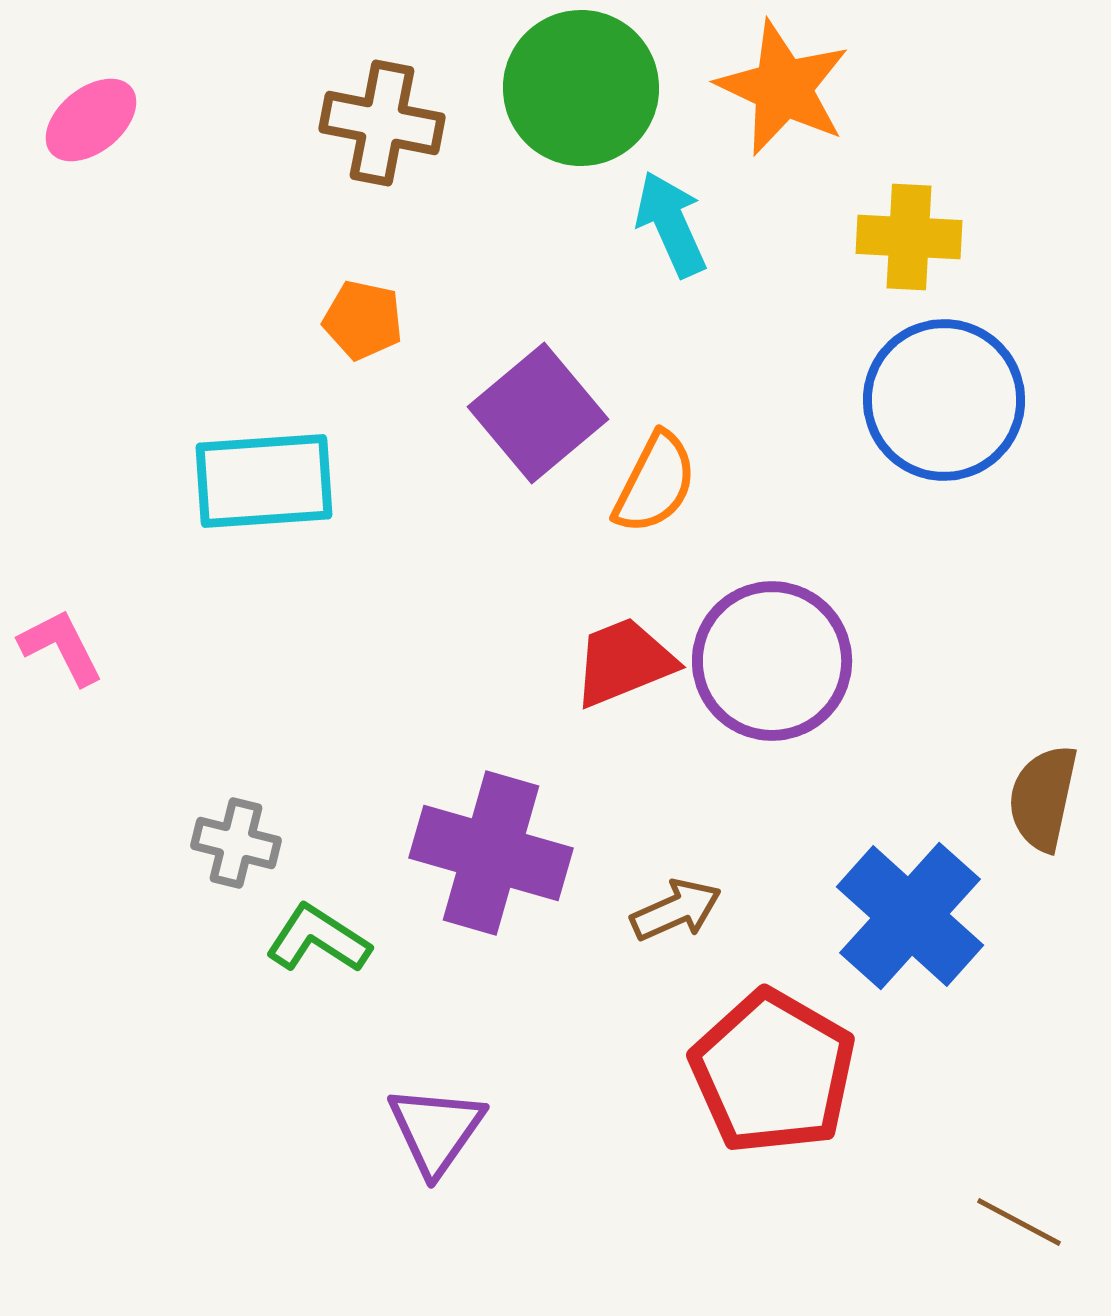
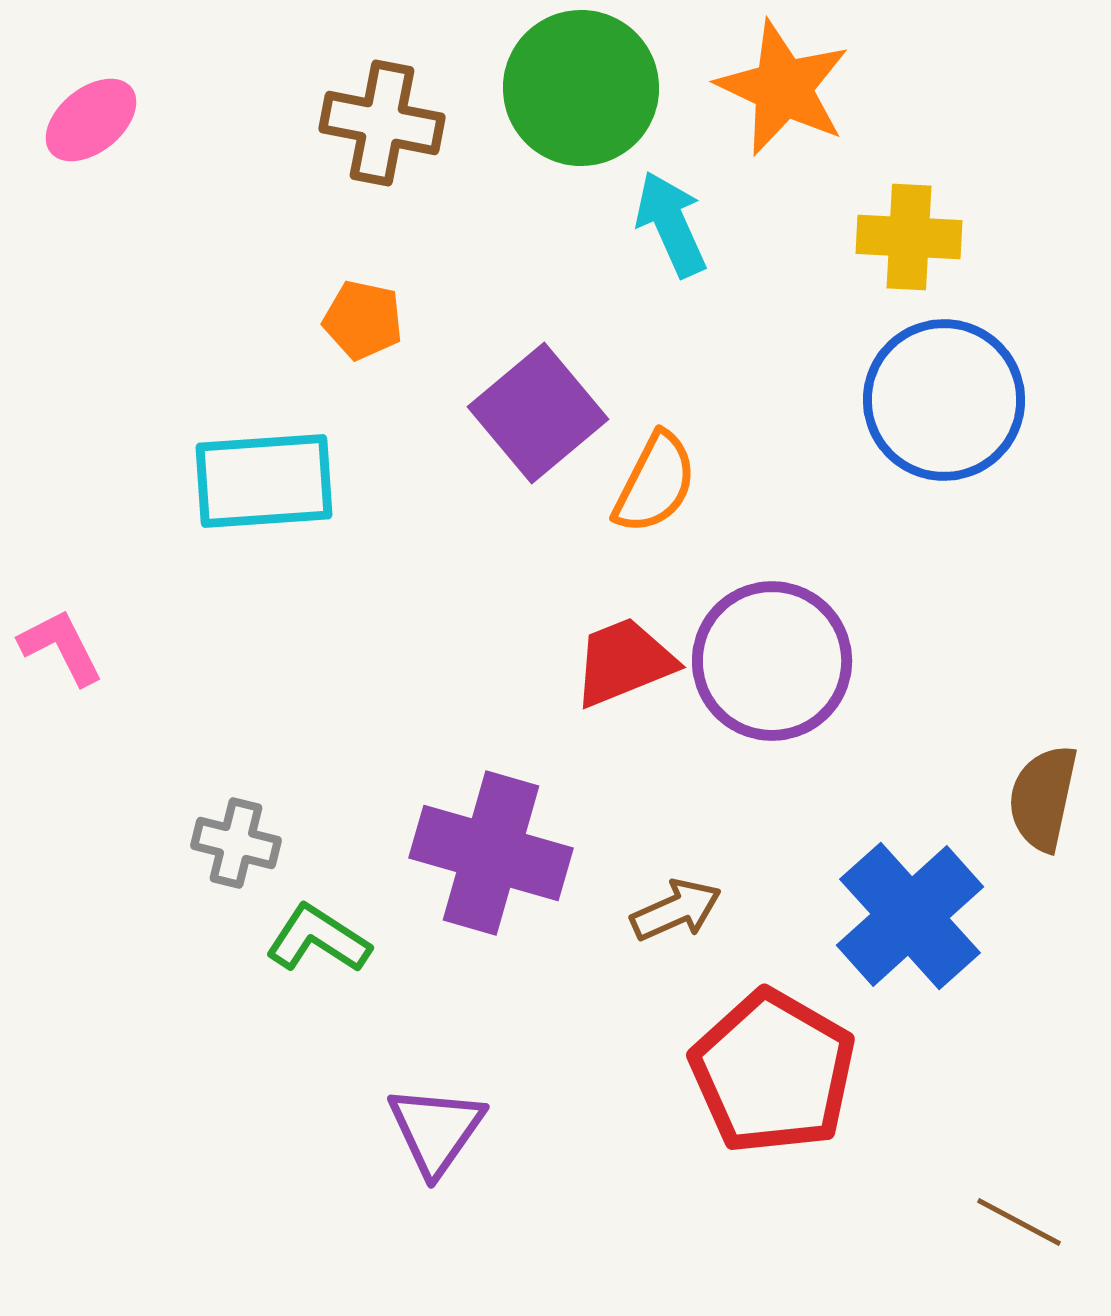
blue cross: rotated 6 degrees clockwise
